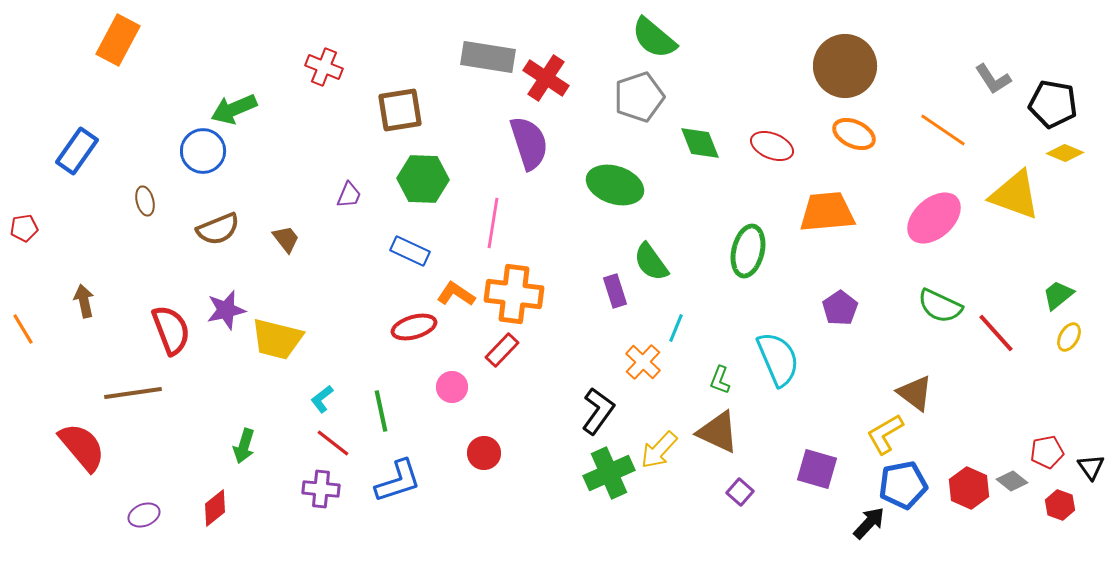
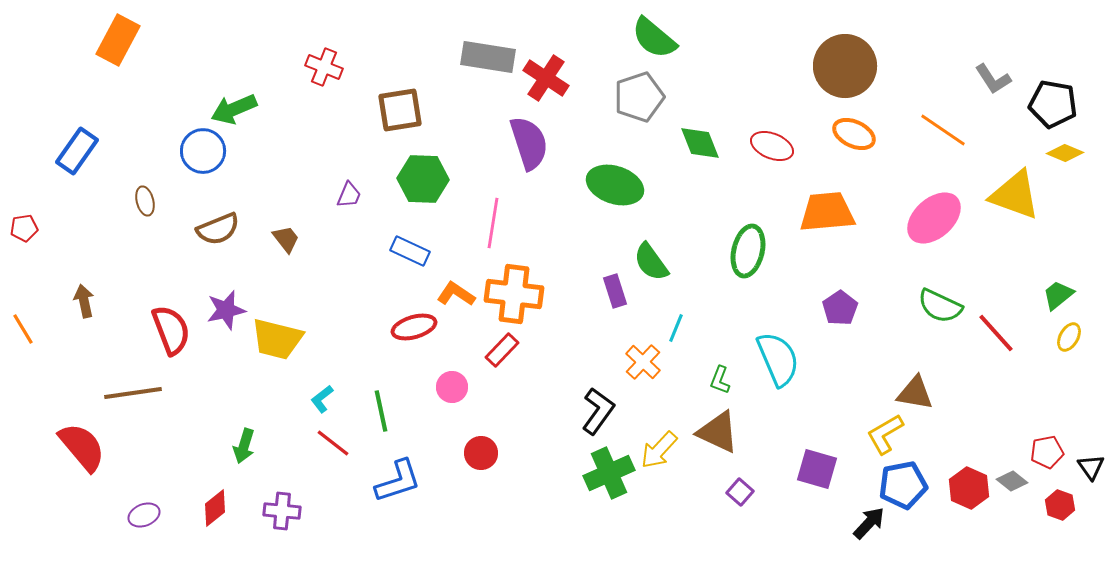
brown triangle at (915, 393): rotated 27 degrees counterclockwise
red circle at (484, 453): moved 3 px left
purple cross at (321, 489): moved 39 px left, 22 px down
